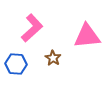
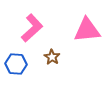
pink triangle: moved 6 px up
brown star: moved 1 px left, 1 px up
